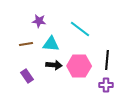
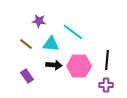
cyan line: moved 7 px left, 3 px down
brown line: rotated 48 degrees clockwise
